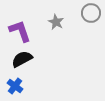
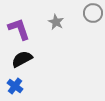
gray circle: moved 2 px right
purple L-shape: moved 1 px left, 2 px up
